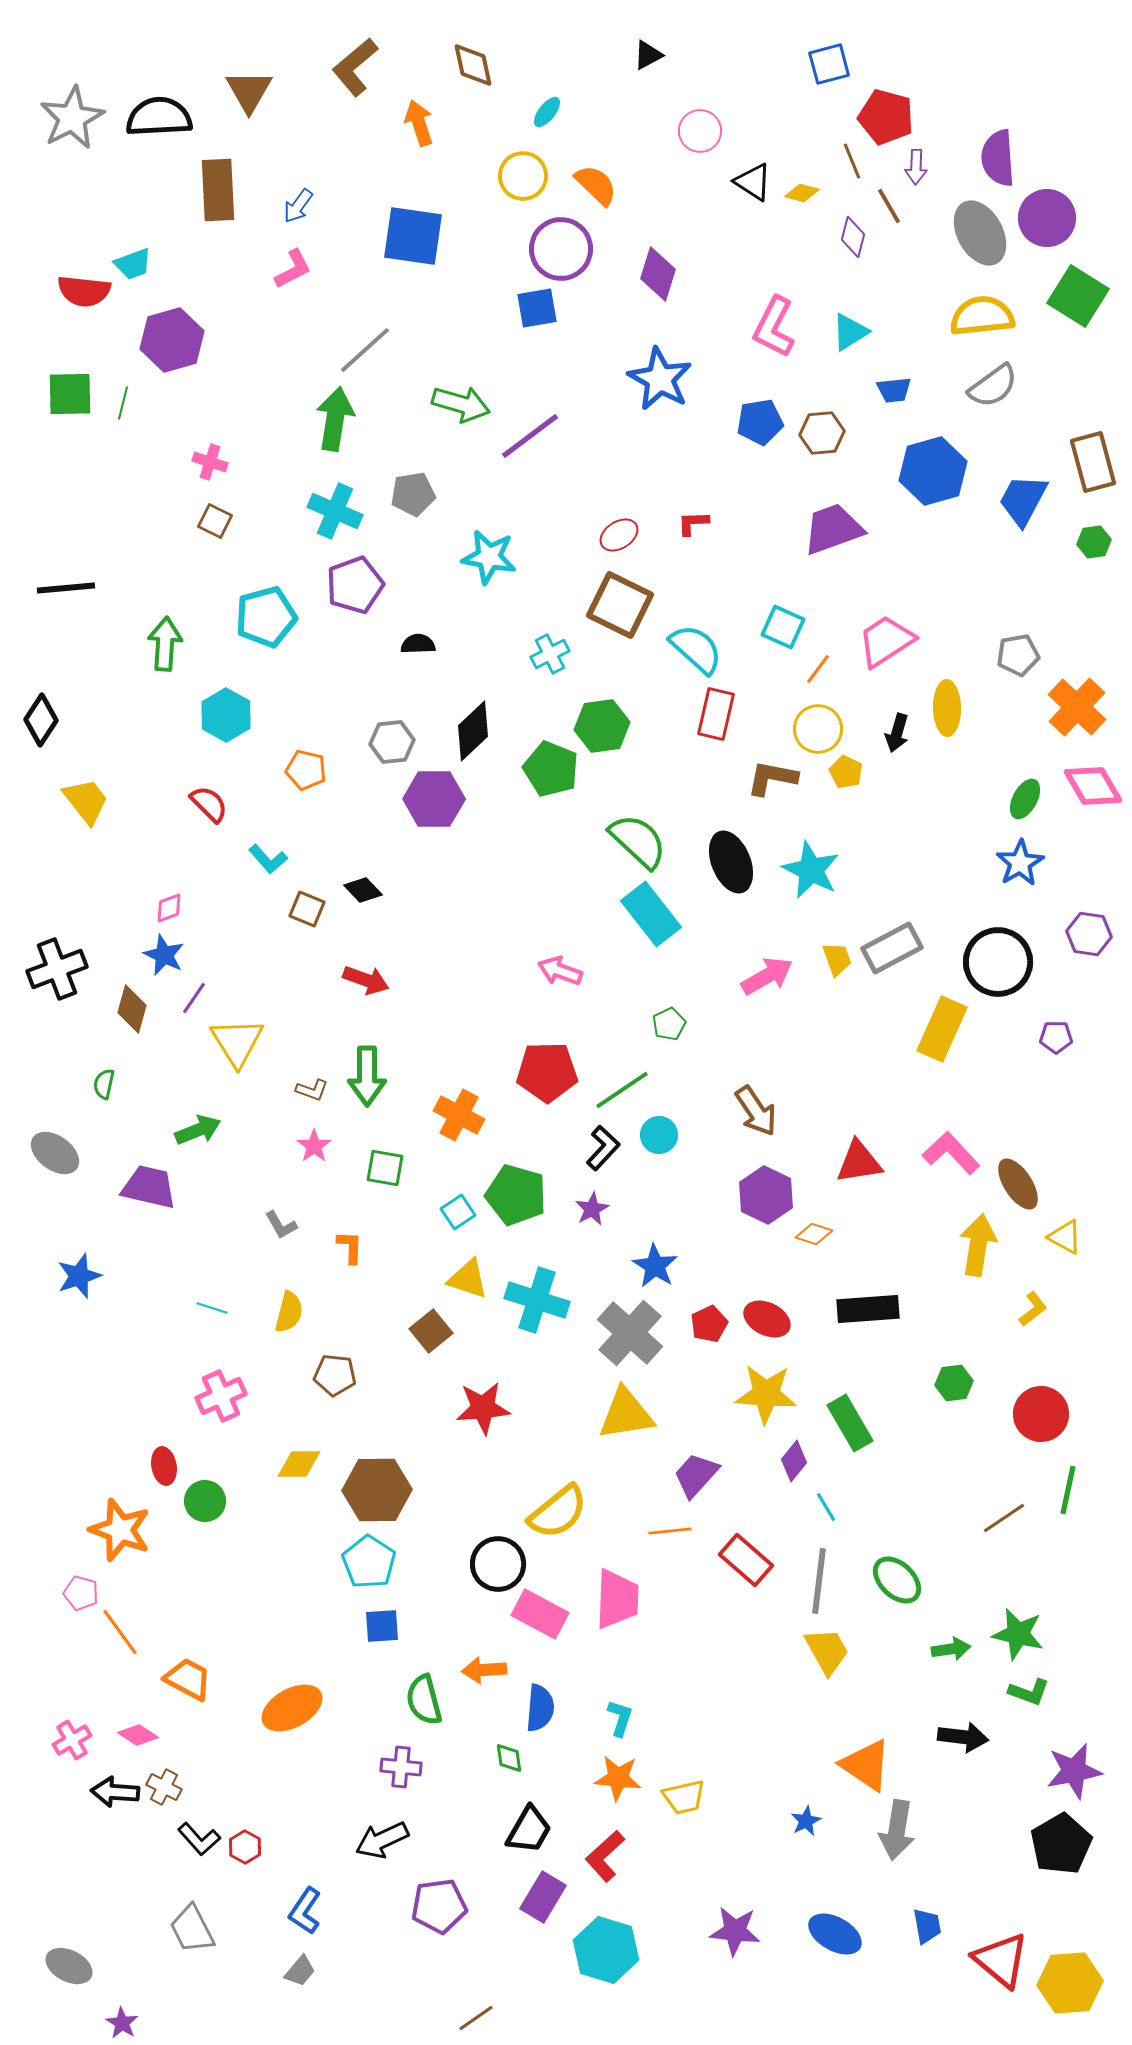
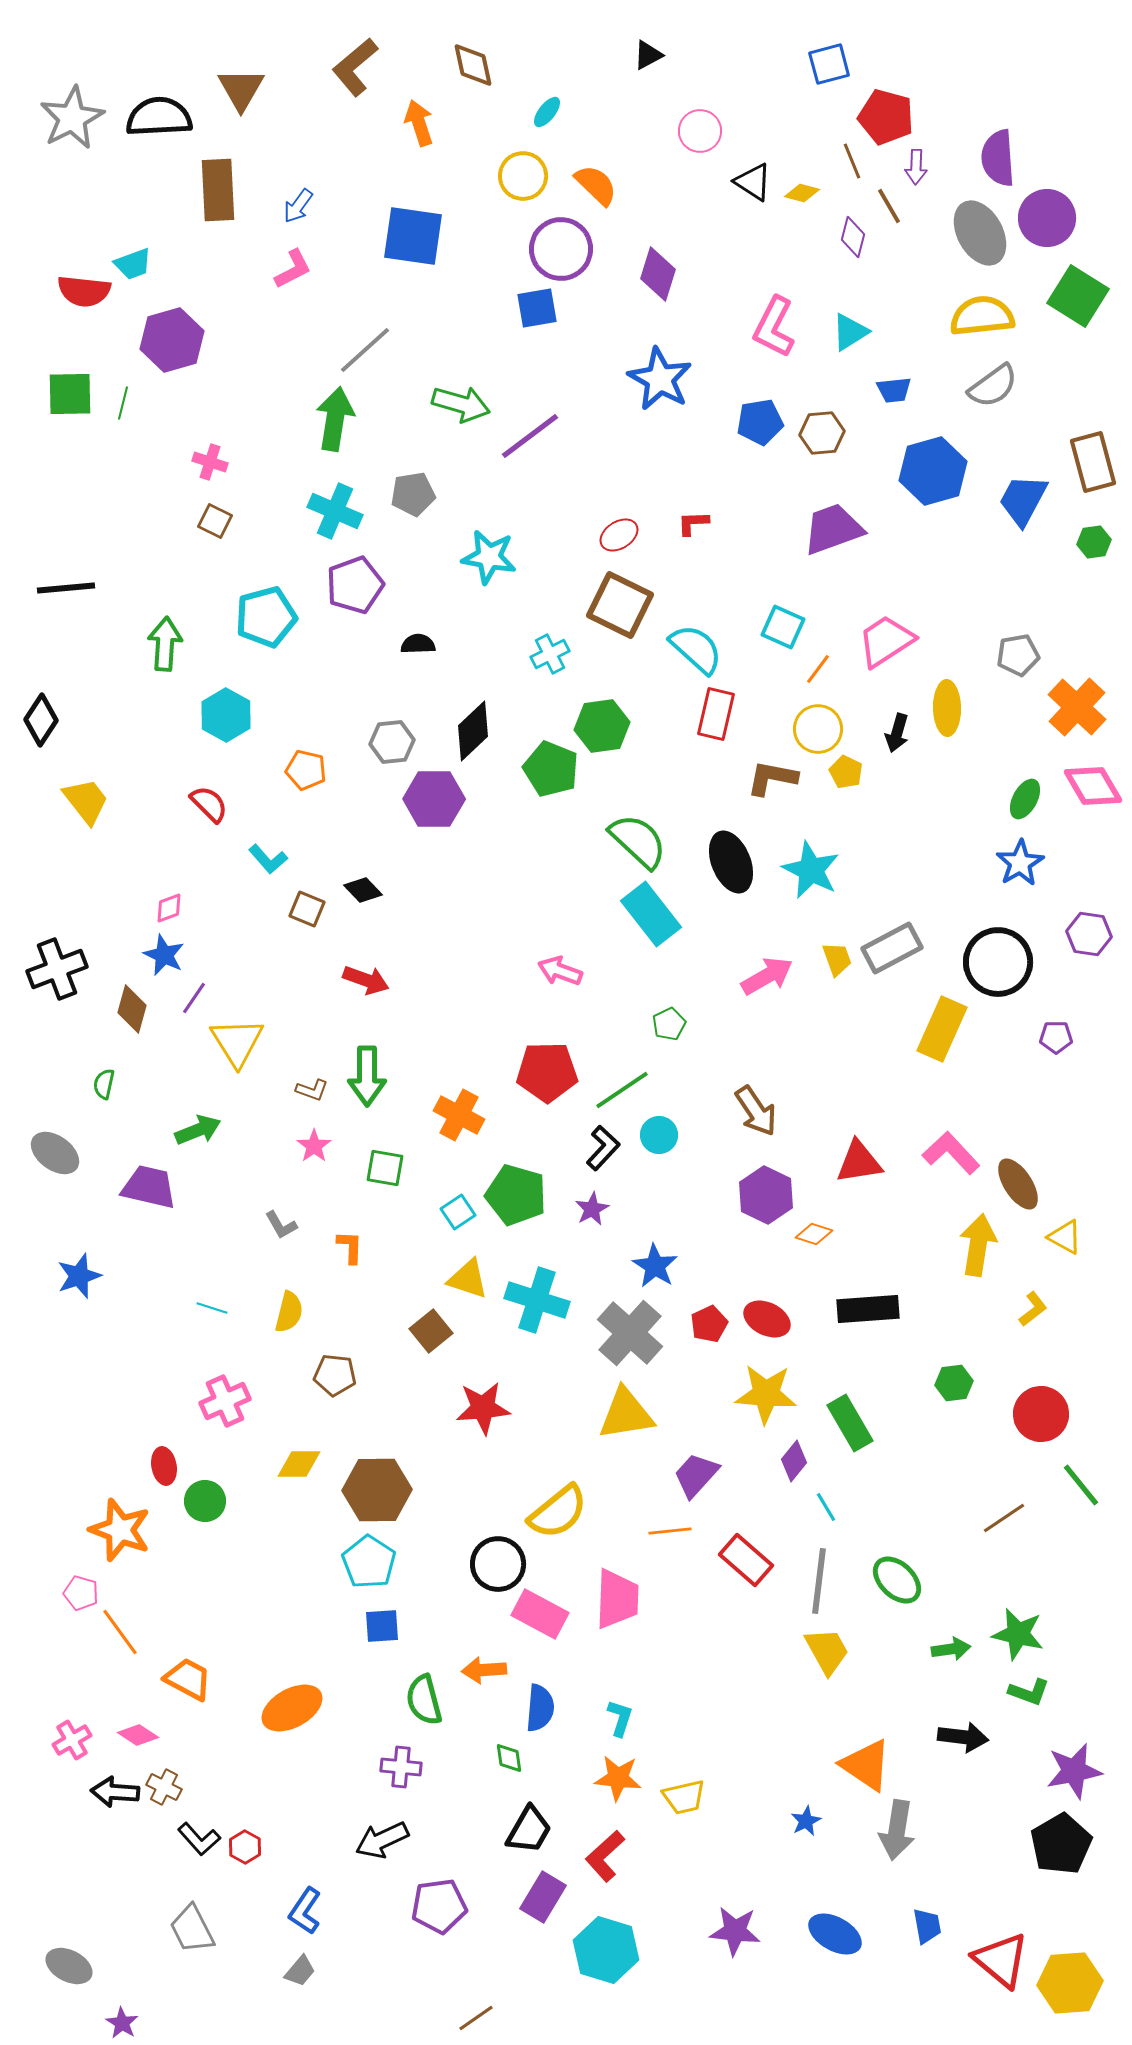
brown triangle at (249, 91): moved 8 px left, 2 px up
pink cross at (221, 1396): moved 4 px right, 5 px down
green line at (1068, 1490): moved 13 px right, 5 px up; rotated 51 degrees counterclockwise
